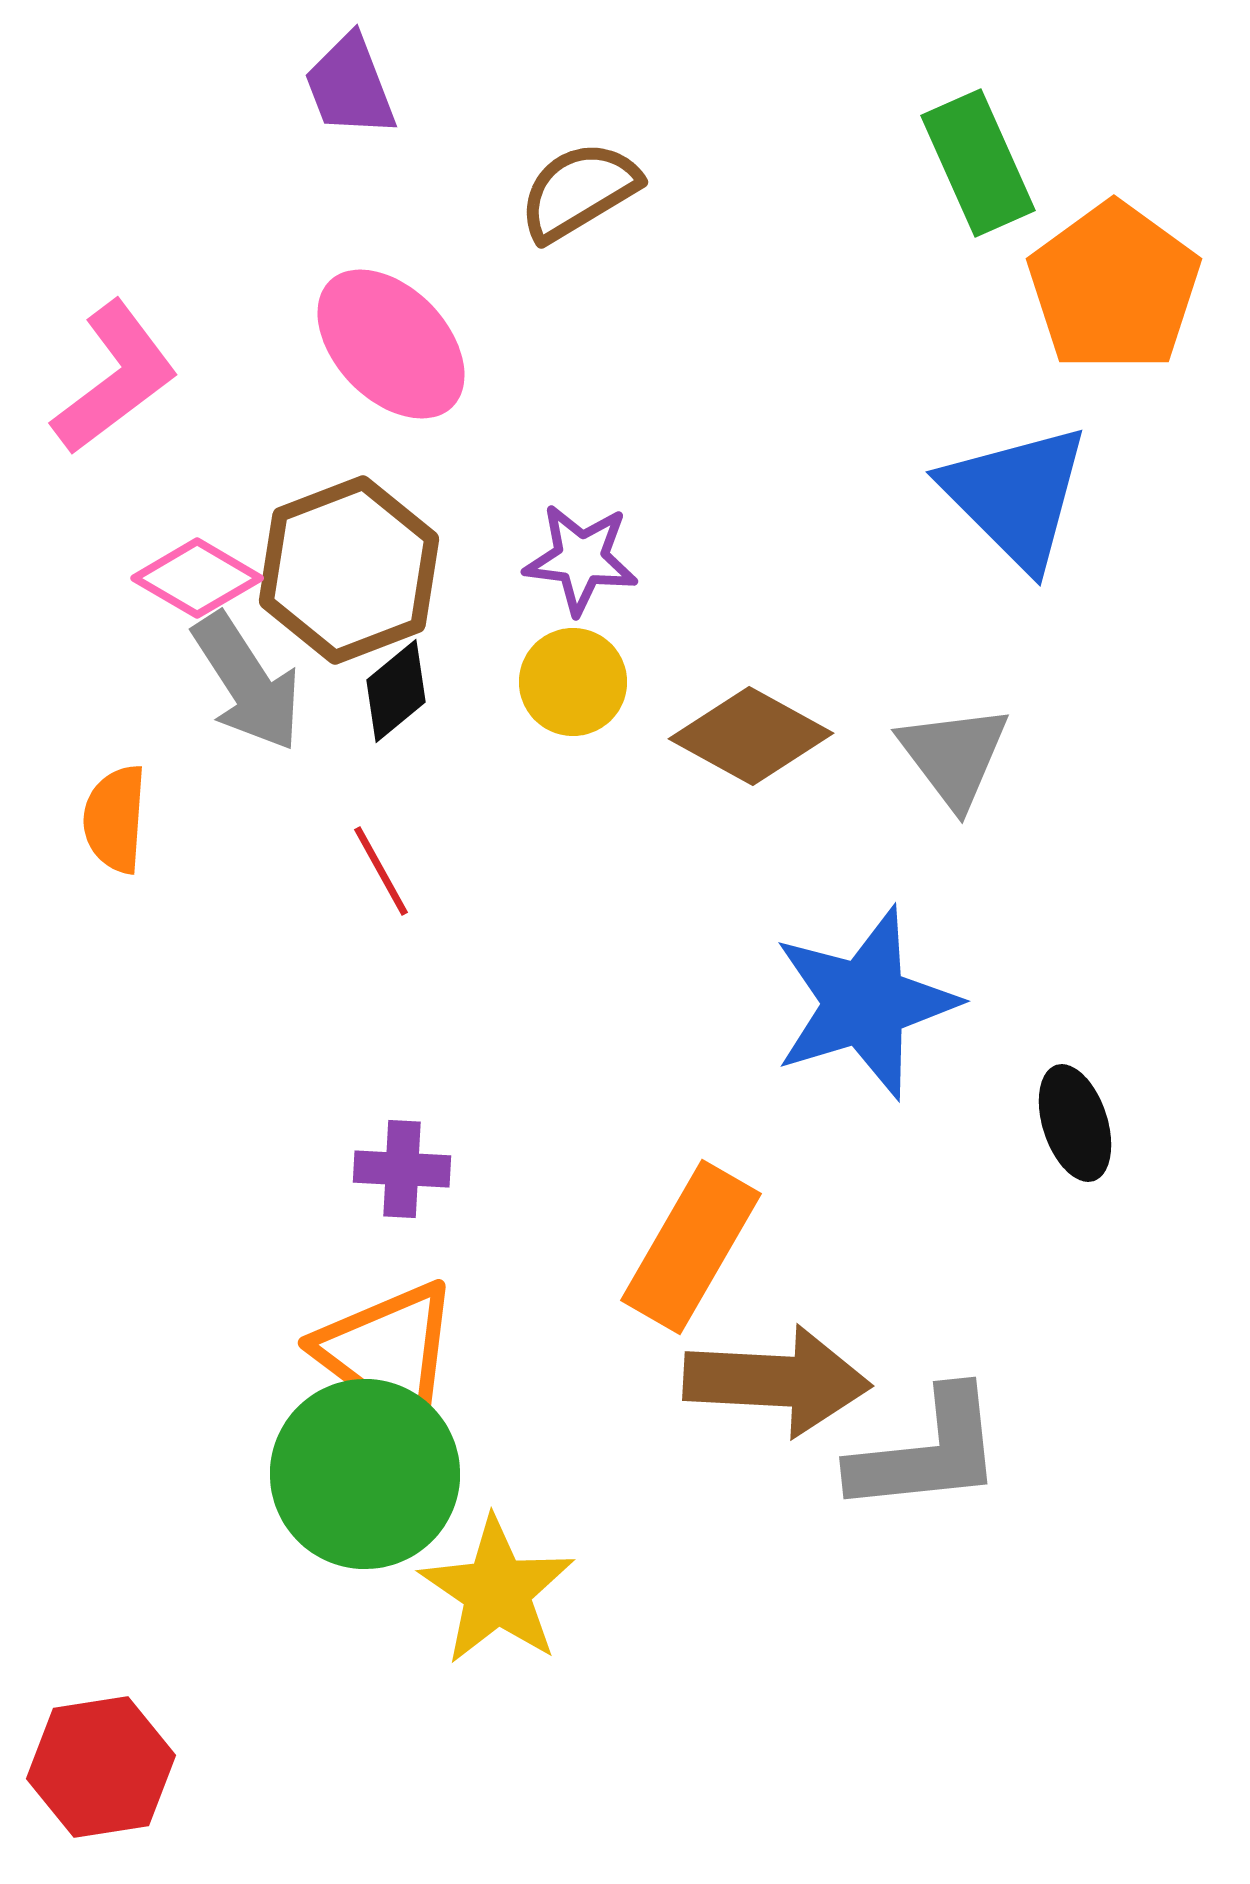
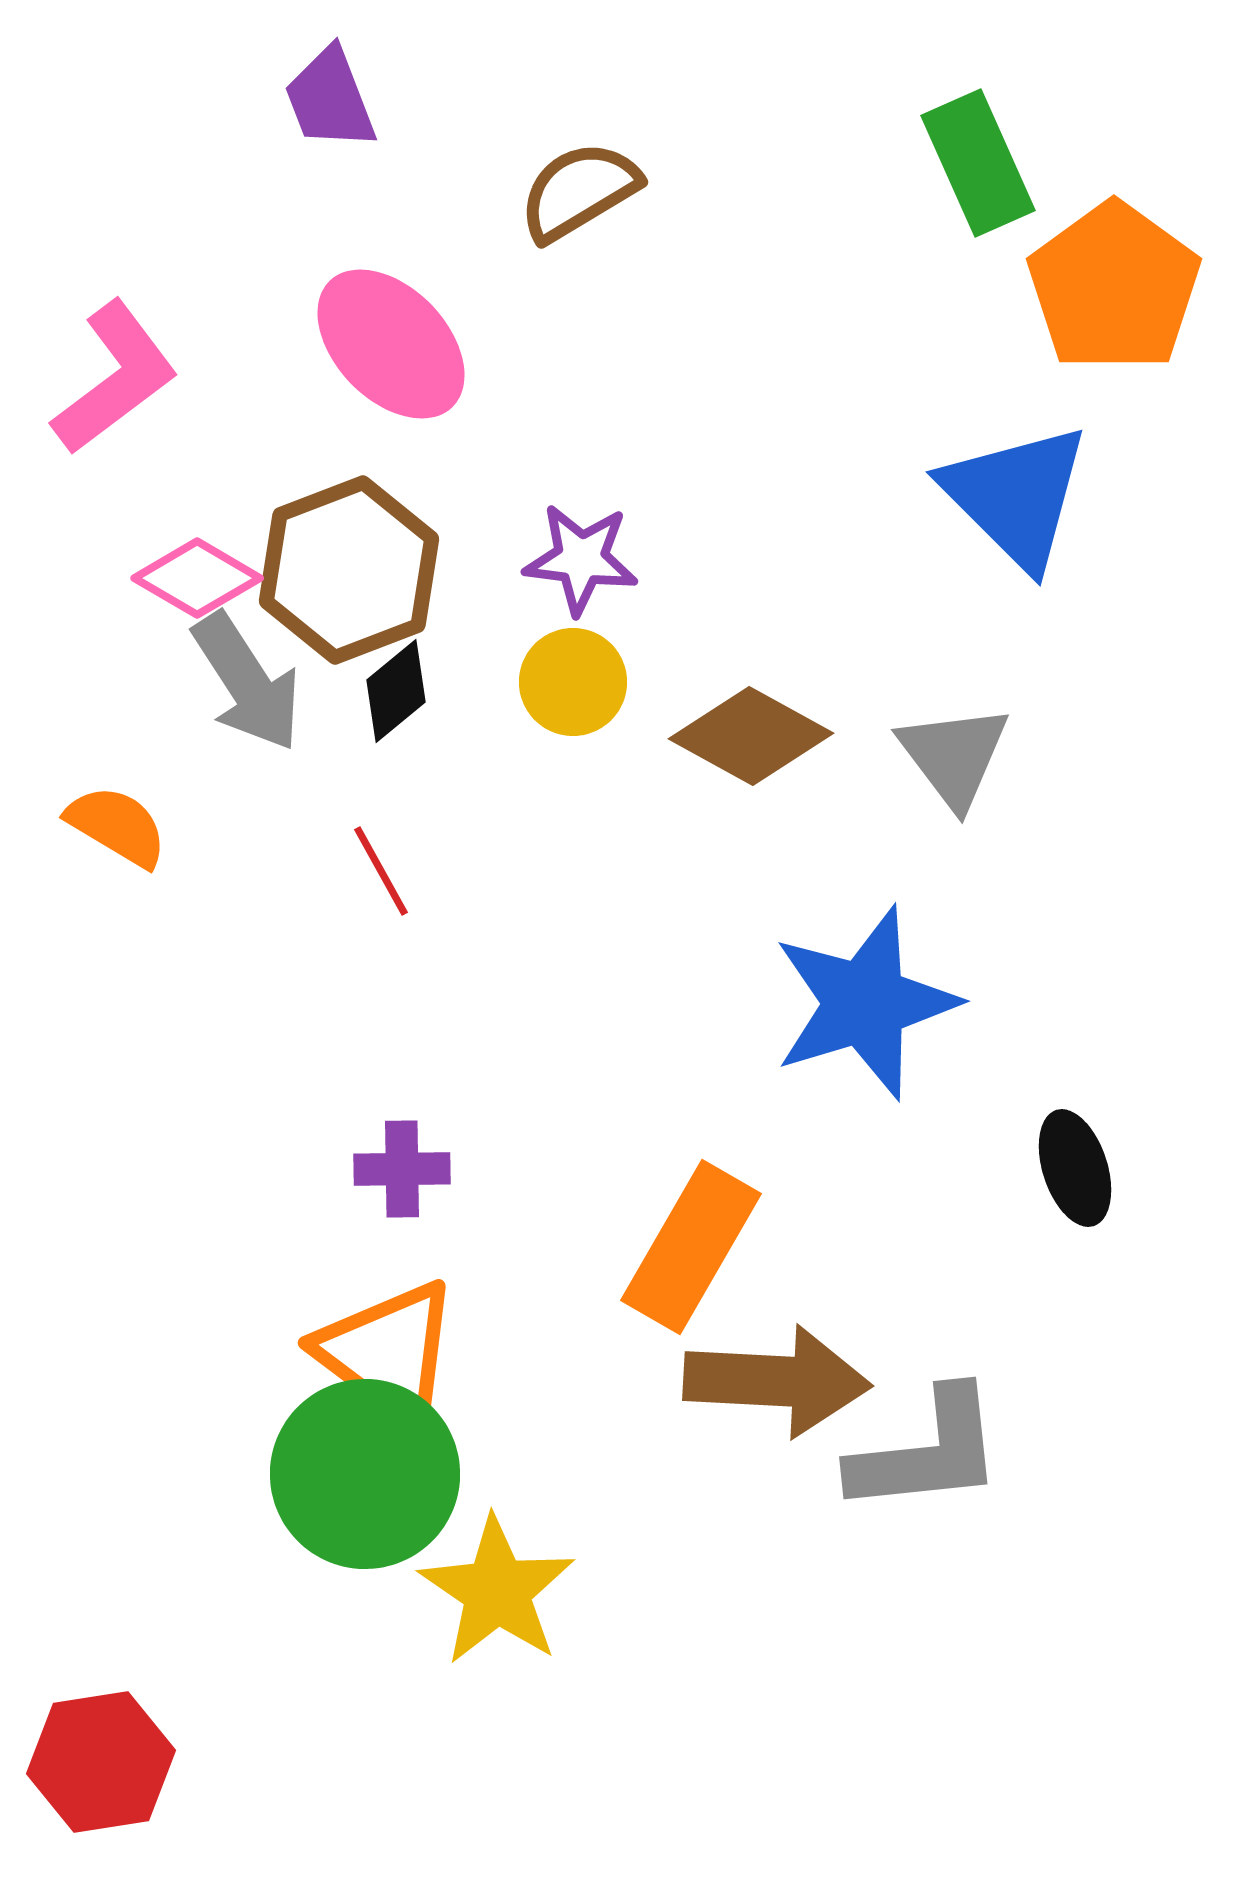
purple trapezoid: moved 20 px left, 13 px down
orange semicircle: moved 2 px right, 7 px down; rotated 117 degrees clockwise
black ellipse: moved 45 px down
purple cross: rotated 4 degrees counterclockwise
red hexagon: moved 5 px up
